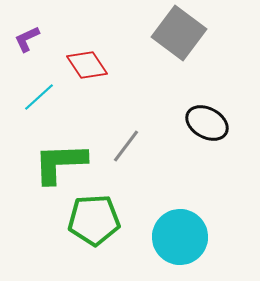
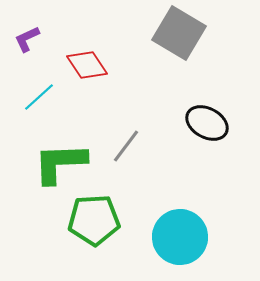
gray square: rotated 6 degrees counterclockwise
